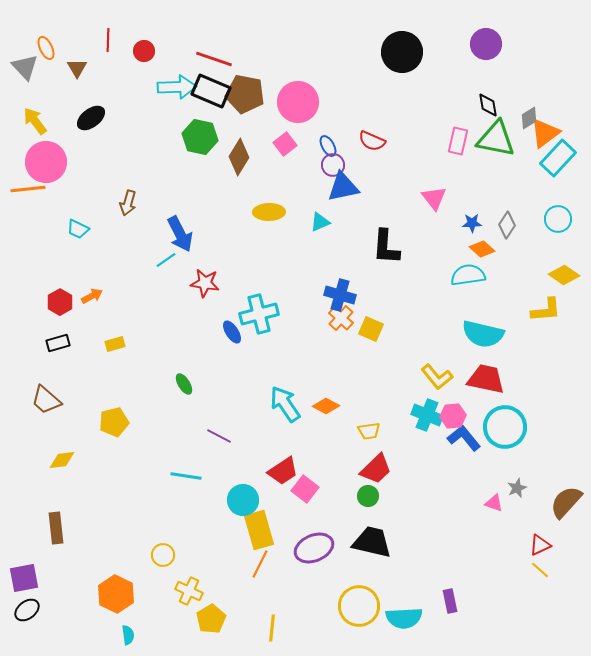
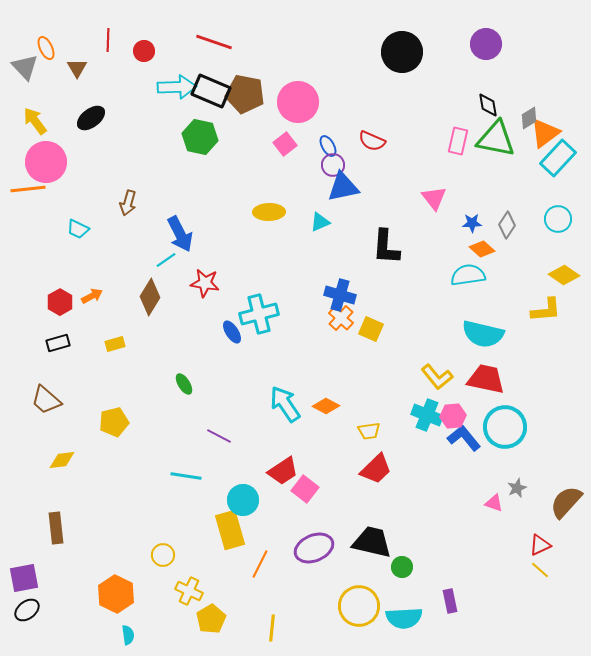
red line at (214, 59): moved 17 px up
brown diamond at (239, 157): moved 89 px left, 140 px down
green circle at (368, 496): moved 34 px right, 71 px down
yellow rectangle at (259, 530): moved 29 px left
